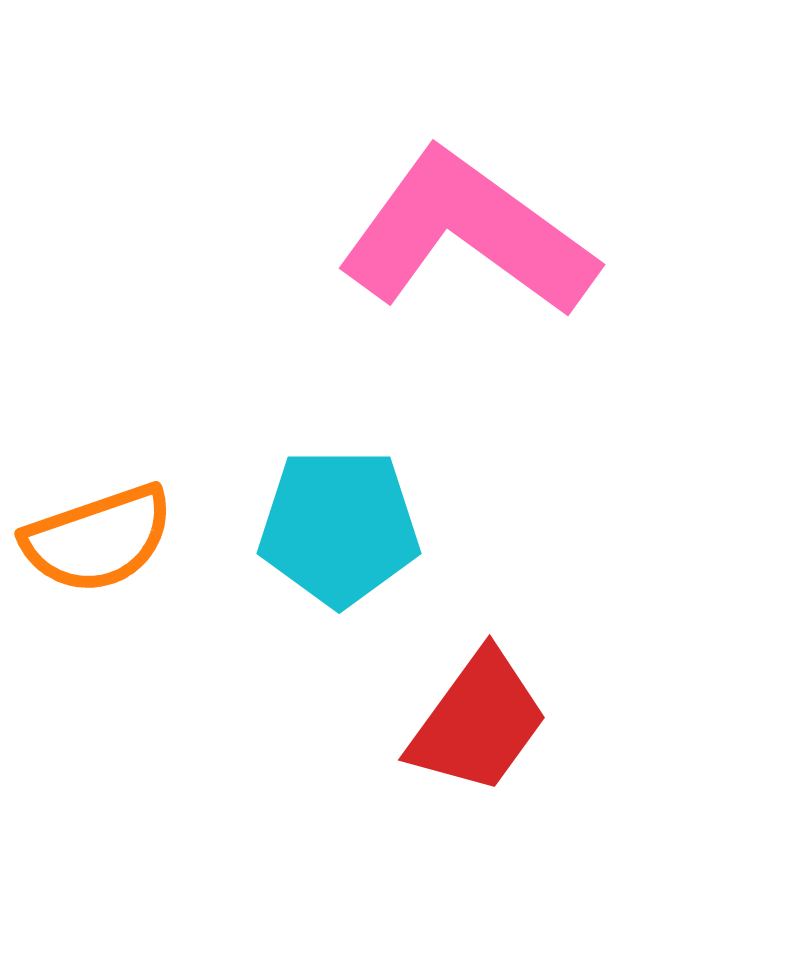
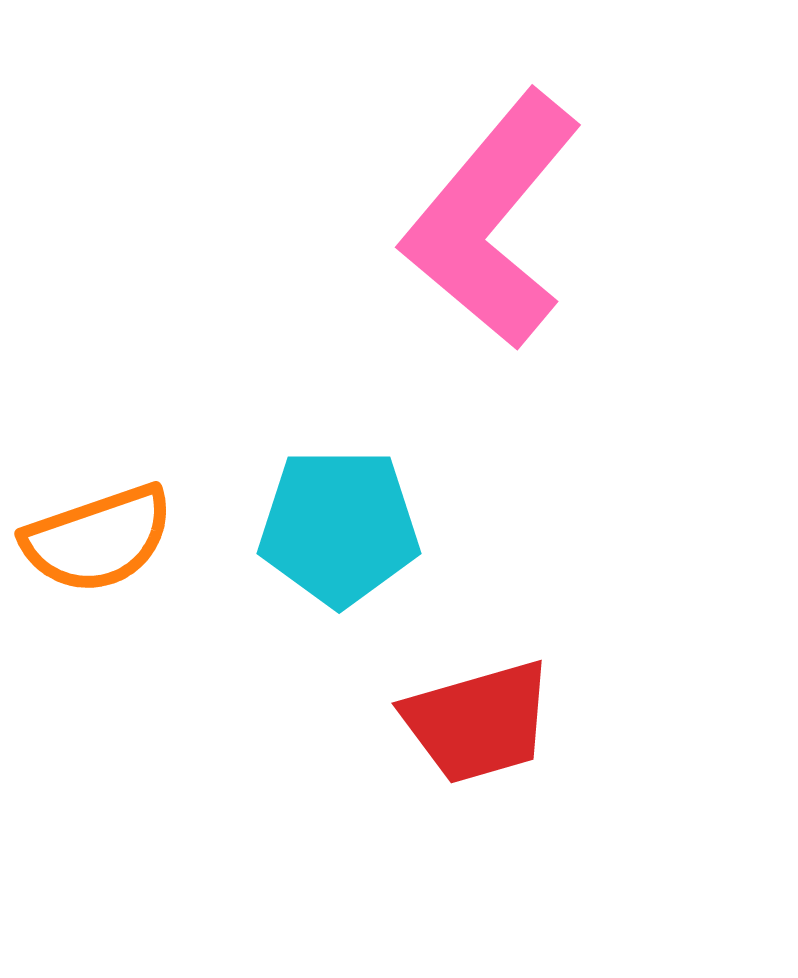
pink L-shape: moved 25 px right, 14 px up; rotated 86 degrees counterclockwise
red trapezoid: rotated 38 degrees clockwise
